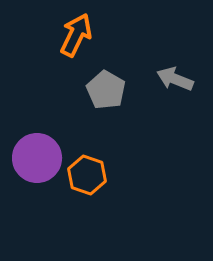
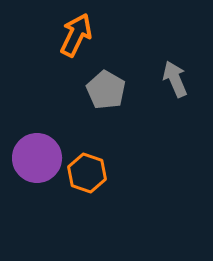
gray arrow: rotated 45 degrees clockwise
orange hexagon: moved 2 px up
